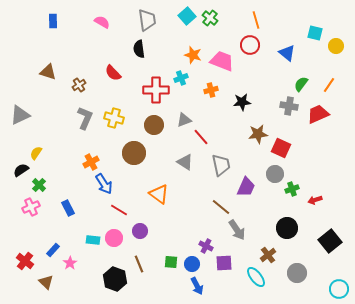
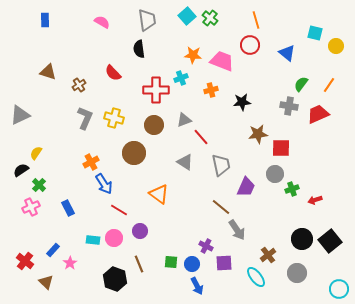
blue rectangle at (53, 21): moved 8 px left, 1 px up
orange star at (193, 55): rotated 12 degrees counterclockwise
red square at (281, 148): rotated 24 degrees counterclockwise
black circle at (287, 228): moved 15 px right, 11 px down
